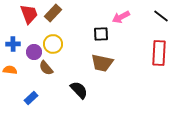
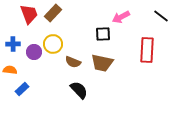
black square: moved 2 px right
red rectangle: moved 12 px left, 3 px up
brown semicircle: moved 27 px right, 6 px up; rotated 28 degrees counterclockwise
blue rectangle: moved 9 px left, 9 px up
